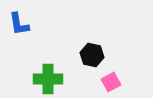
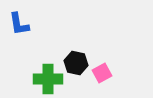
black hexagon: moved 16 px left, 8 px down
pink square: moved 9 px left, 9 px up
